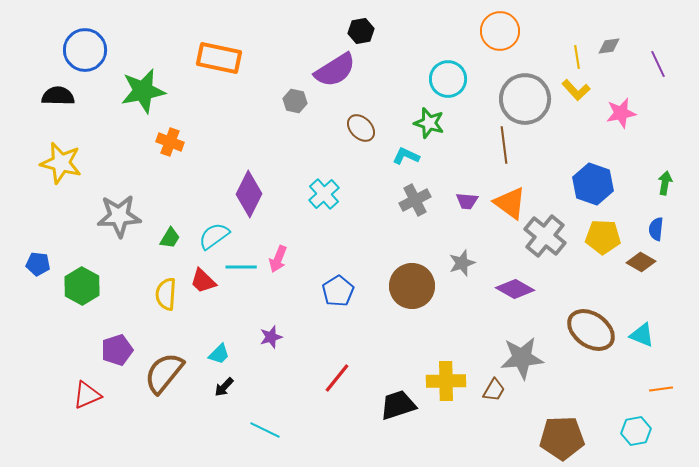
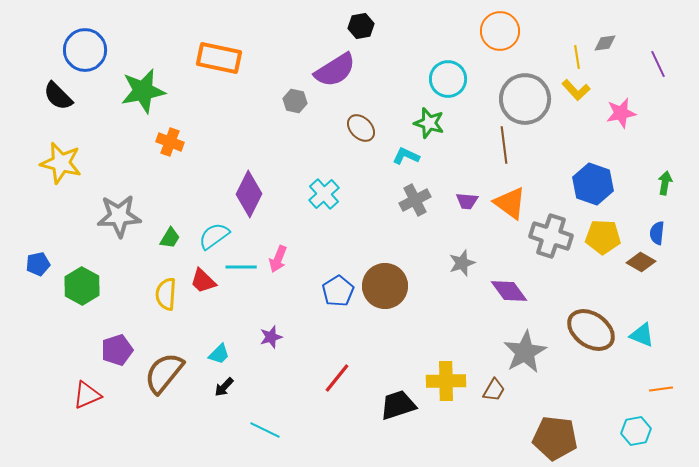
black hexagon at (361, 31): moved 5 px up
gray diamond at (609, 46): moved 4 px left, 3 px up
black semicircle at (58, 96): rotated 136 degrees counterclockwise
blue semicircle at (656, 229): moved 1 px right, 4 px down
gray cross at (545, 236): moved 6 px right; rotated 21 degrees counterclockwise
blue pentagon at (38, 264): rotated 20 degrees counterclockwise
brown circle at (412, 286): moved 27 px left
purple diamond at (515, 289): moved 6 px left, 2 px down; rotated 24 degrees clockwise
gray star at (522, 358): moved 3 px right, 6 px up; rotated 24 degrees counterclockwise
brown pentagon at (562, 438): moved 7 px left; rotated 9 degrees clockwise
